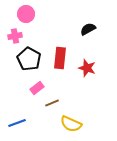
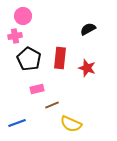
pink circle: moved 3 px left, 2 px down
pink rectangle: moved 1 px down; rotated 24 degrees clockwise
brown line: moved 2 px down
